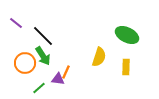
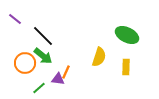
purple line: moved 1 px left, 4 px up
green arrow: rotated 18 degrees counterclockwise
